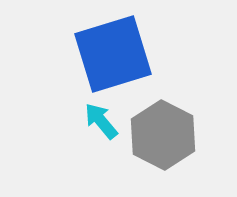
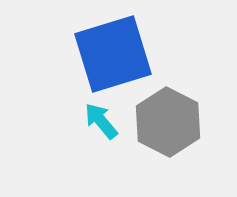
gray hexagon: moved 5 px right, 13 px up
